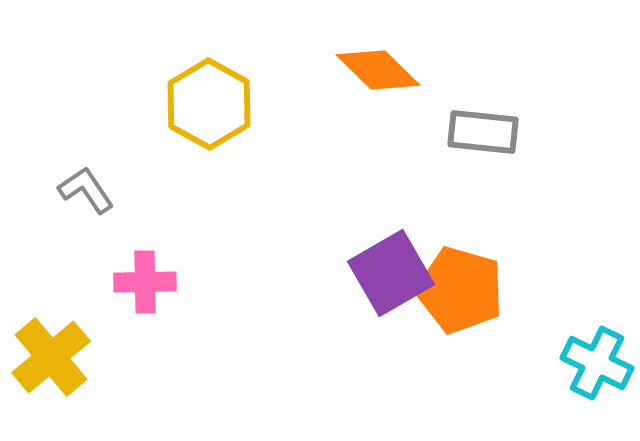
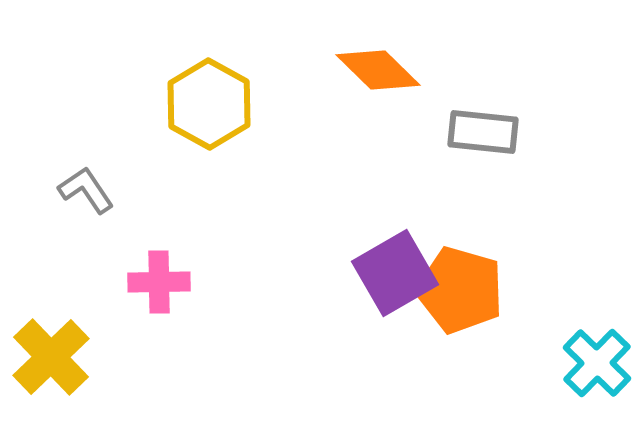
purple square: moved 4 px right
pink cross: moved 14 px right
yellow cross: rotated 4 degrees counterclockwise
cyan cross: rotated 18 degrees clockwise
